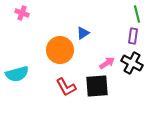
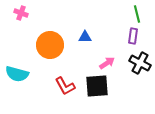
pink cross: moved 1 px left
blue triangle: moved 2 px right, 4 px down; rotated 32 degrees clockwise
orange circle: moved 10 px left, 5 px up
black cross: moved 8 px right
cyan semicircle: rotated 30 degrees clockwise
red L-shape: moved 1 px left, 1 px up
